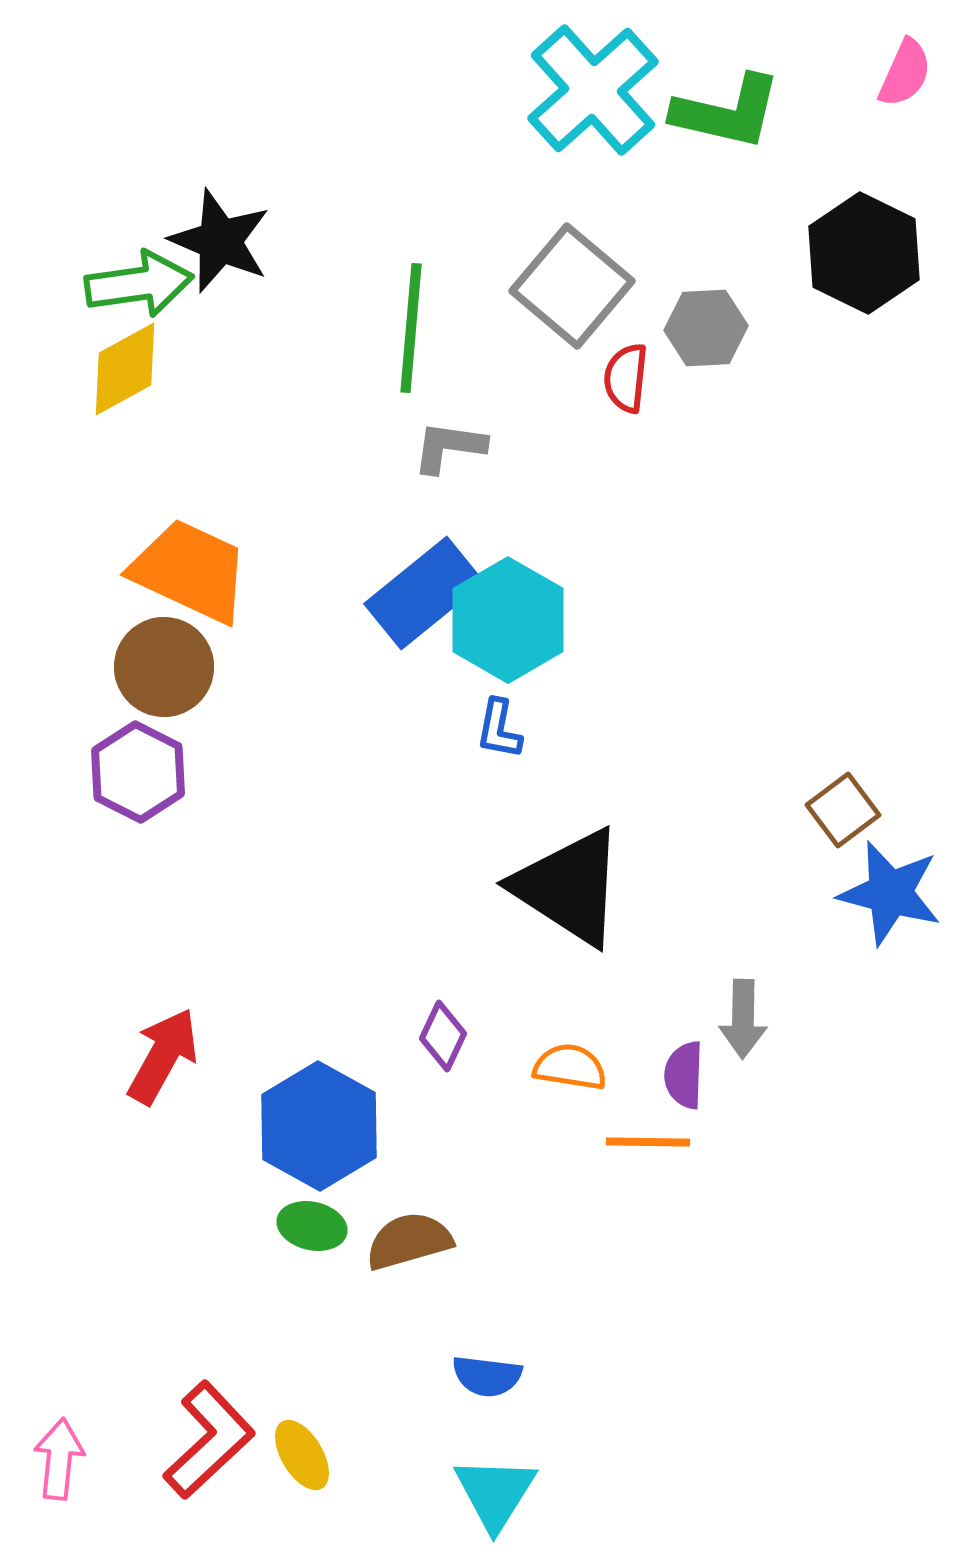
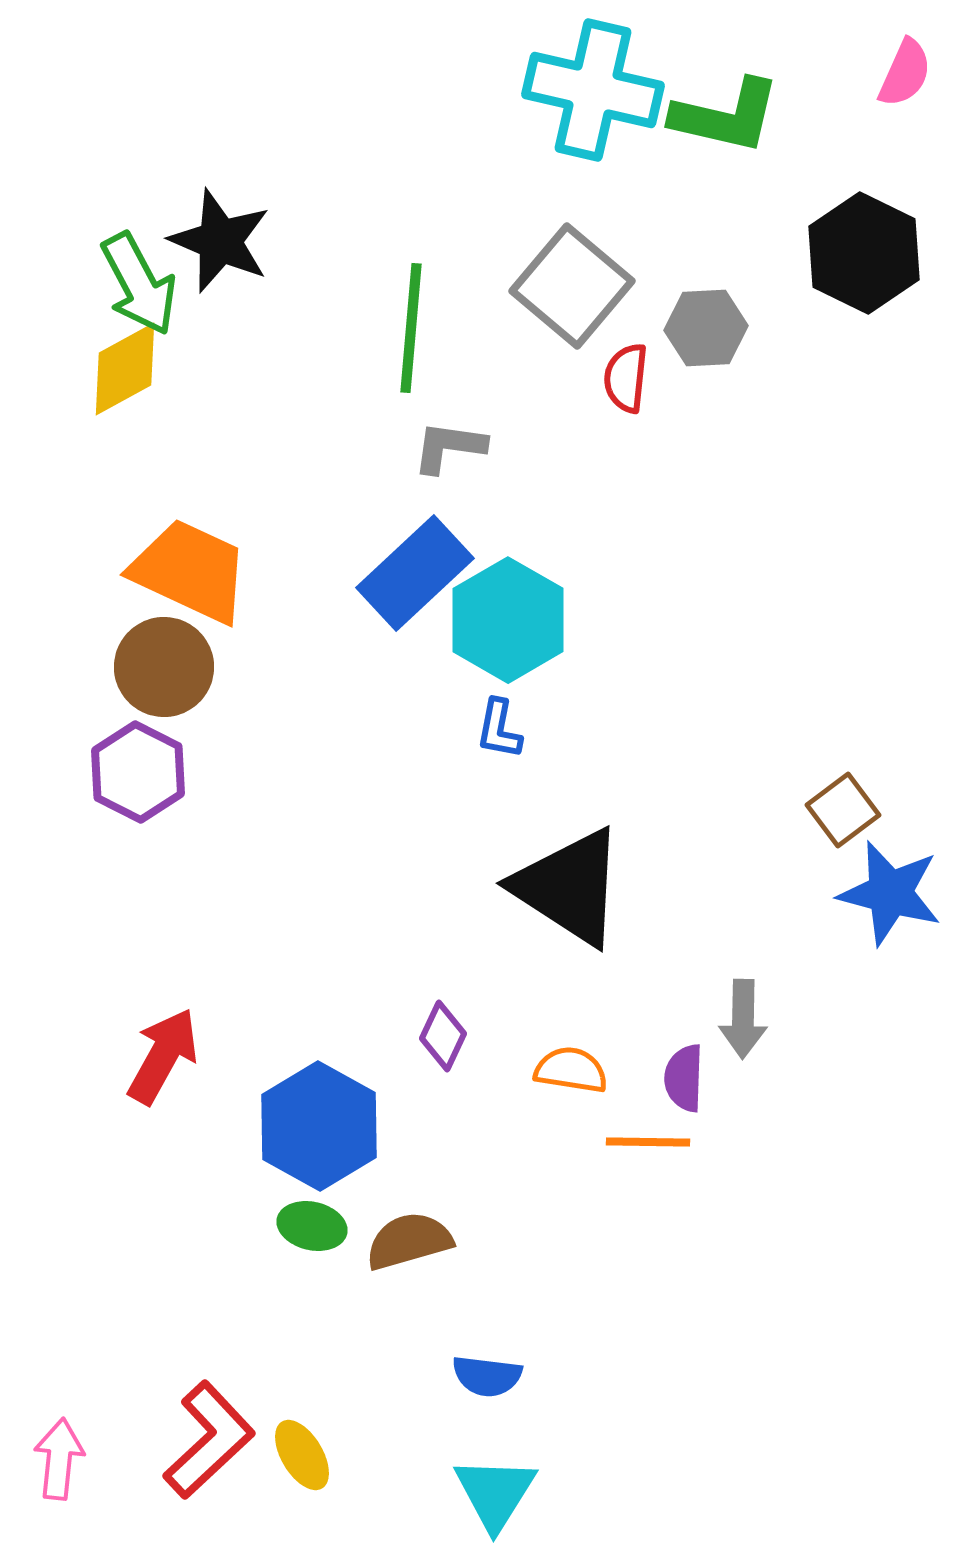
cyan cross: rotated 35 degrees counterclockwise
green L-shape: moved 1 px left, 4 px down
green arrow: rotated 70 degrees clockwise
blue rectangle: moved 9 px left, 20 px up; rotated 4 degrees counterclockwise
orange semicircle: moved 1 px right, 3 px down
purple semicircle: moved 3 px down
